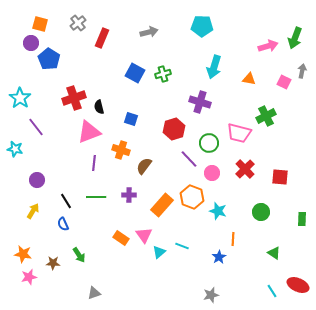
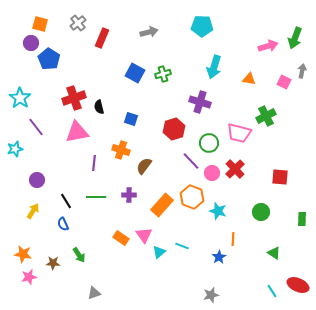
pink triangle at (89, 132): moved 12 px left; rotated 10 degrees clockwise
cyan star at (15, 149): rotated 28 degrees counterclockwise
purple line at (189, 159): moved 2 px right, 2 px down
red cross at (245, 169): moved 10 px left
